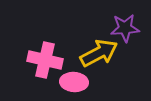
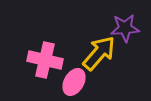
yellow arrow: rotated 21 degrees counterclockwise
pink ellipse: rotated 64 degrees counterclockwise
